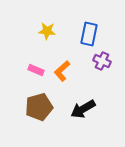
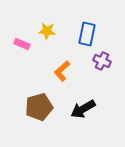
blue rectangle: moved 2 px left
pink rectangle: moved 14 px left, 26 px up
